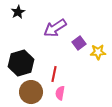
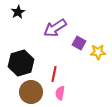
purple square: rotated 24 degrees counterclockwise
